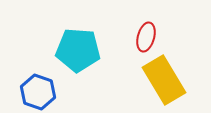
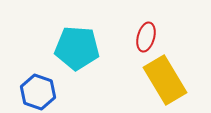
cyan pentagon: moved 1 px left, 2 px up
yellow rectangle: moved 1 px right
